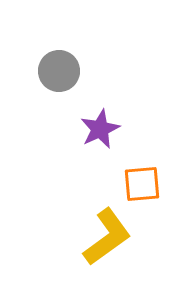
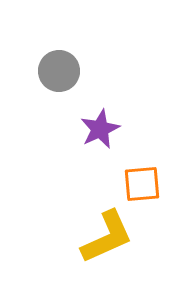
yellow L-shape: rotated 12 degrees clockwise
